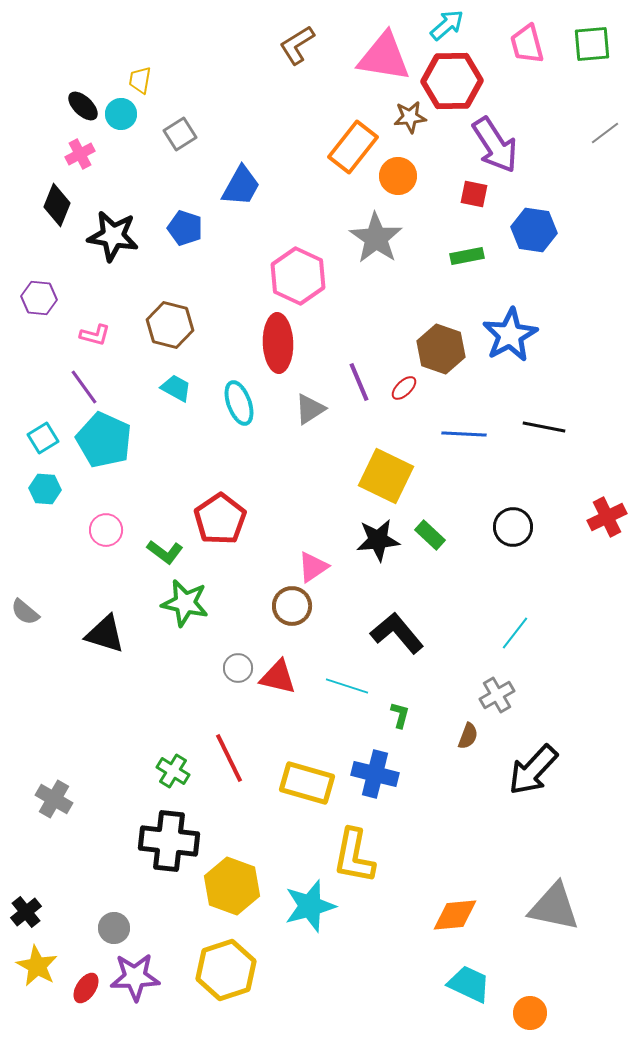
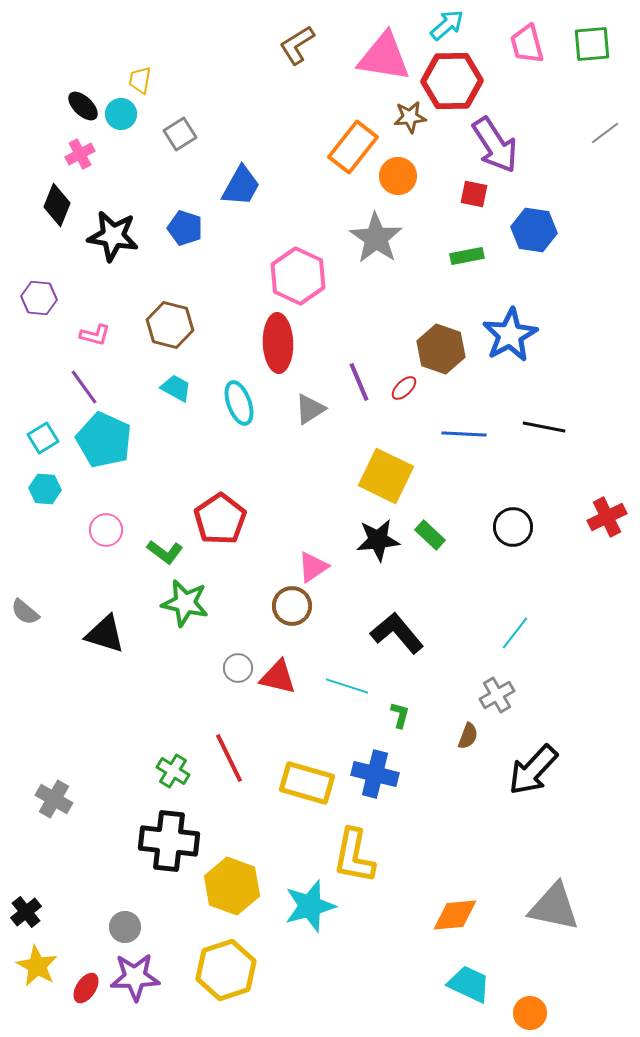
gray circle at (114, 928): moved 11 px right, 1 px up
